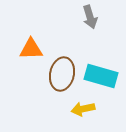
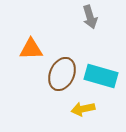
brown ellipse: rotated 12 degrees clockwise
